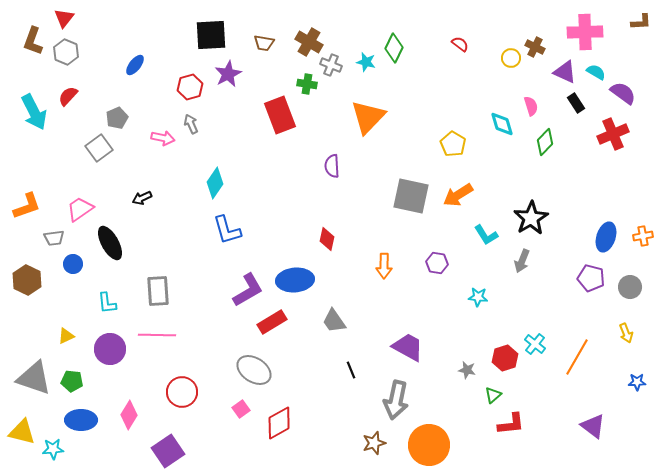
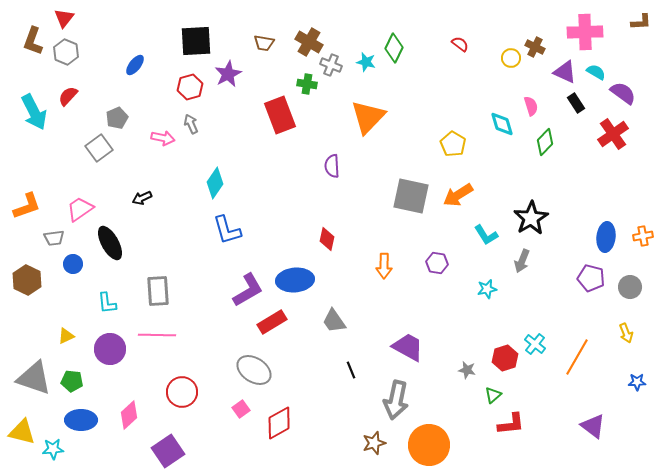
black square at (211, 35): moved 15 px left, 6 px down
red cross at (613, 134): rotated 12 degrees counterclockwise
blue ellipse at (606, 237): rotated 12 degrees counterclockwise
cyan star at (478, 297): moved 9 px right, 8 px up; rotated 18 degrees counterclockwise
pink diamond at (129, 415): rotated 16 degrees clockwise
